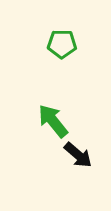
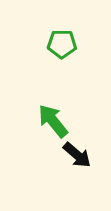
black arrow: moved 1 px left
